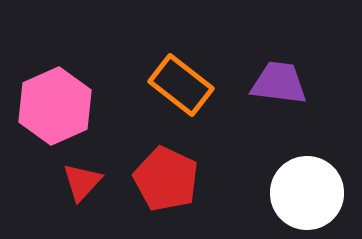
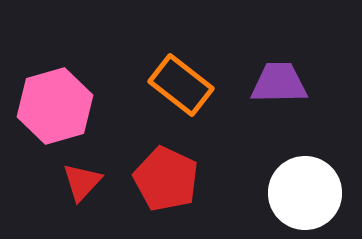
purple trapezoid: rotated 8 degrees counterclockwise
pink hexagon: rotated 8 degrees clockwise
white circle: moved 2 px left
